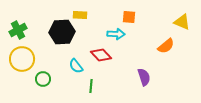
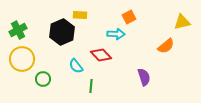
orange square: rotated 32 degrees counterclockwise
yellow triangle: rotated 36 degrees counterclockwise
black hexagon: rotated 20 degrees counterclockwise
